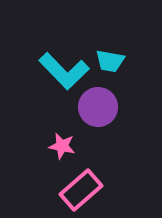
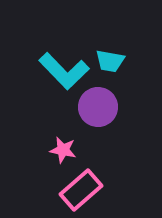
pink star: moved 1 px right, 4 px down
